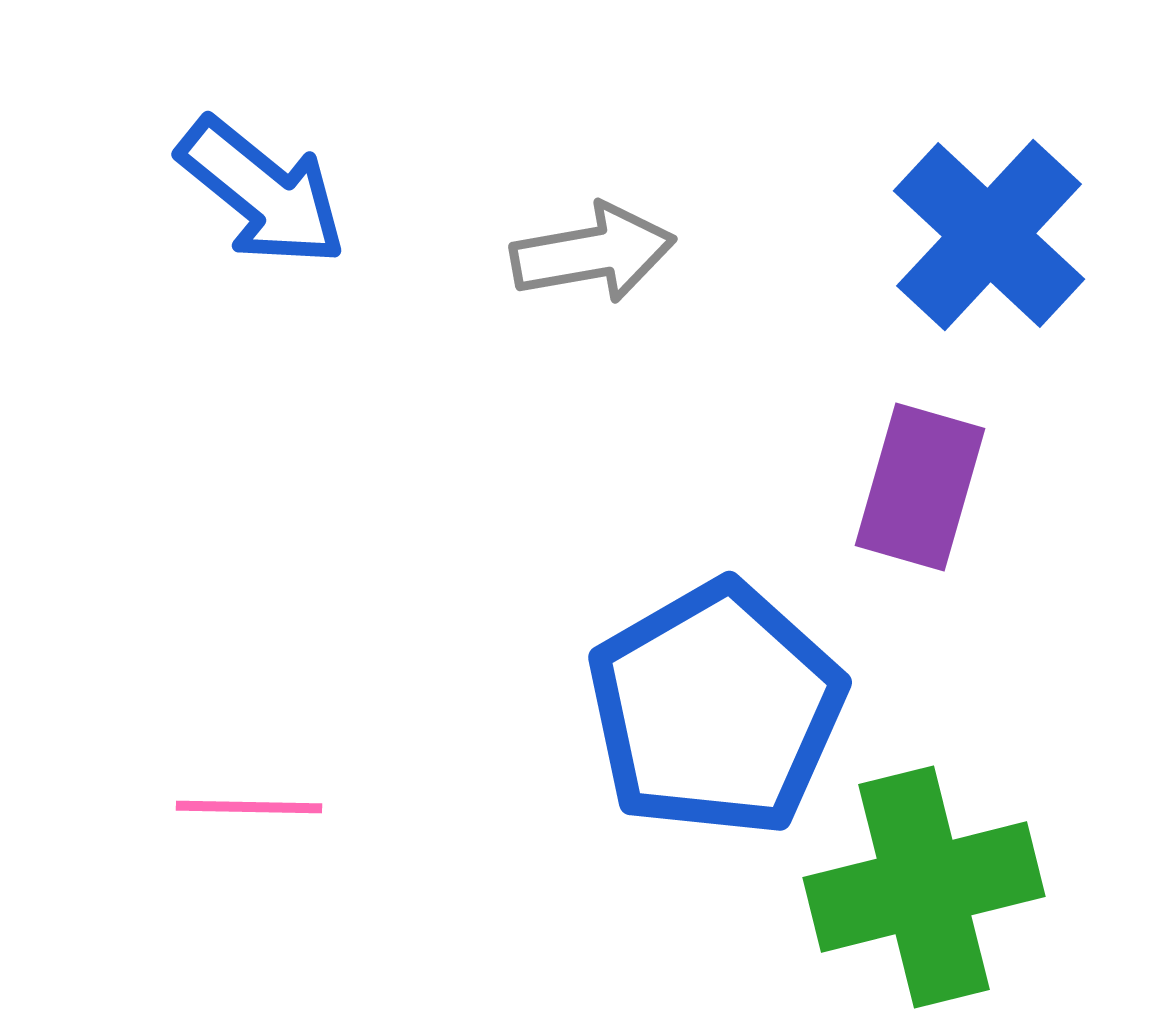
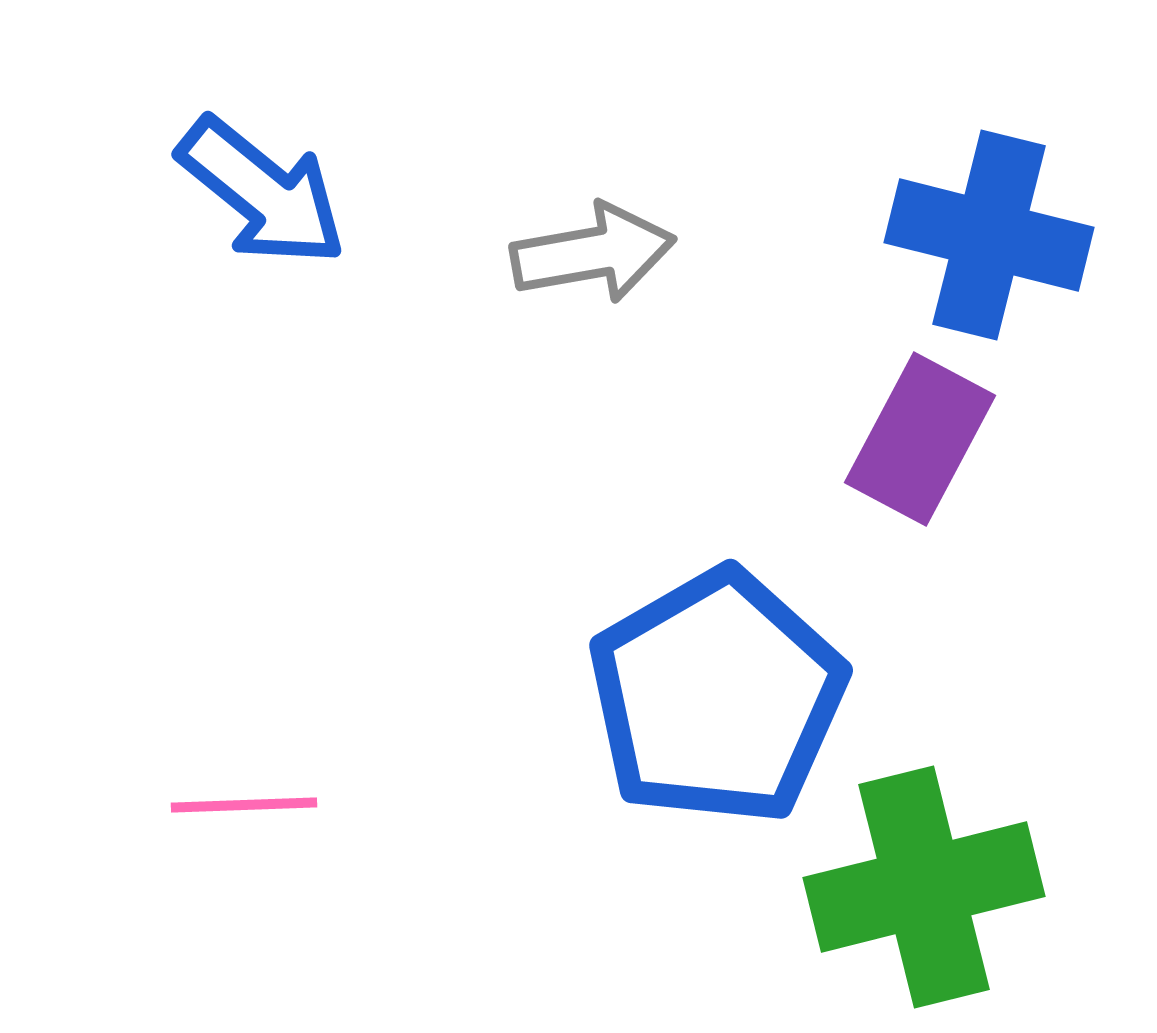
blue cross: rotated 29 degrees counterclockwise
purple rectangle: moved 48 px up; rotated 12 degrees clockwise
blue pentagon: moved 1 px right, 12 px up
pink line: moved 5 px left, 2 px up; rotated 3 degrees counterclockwise
